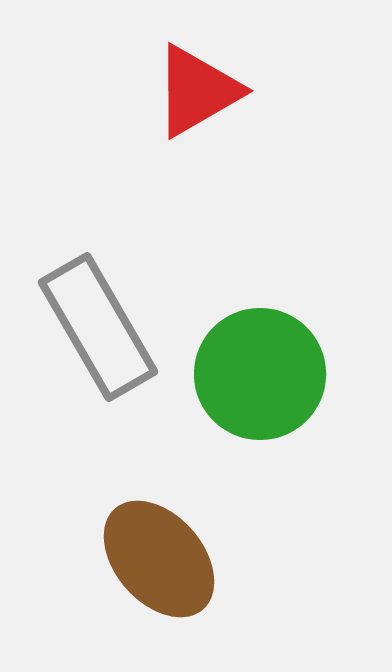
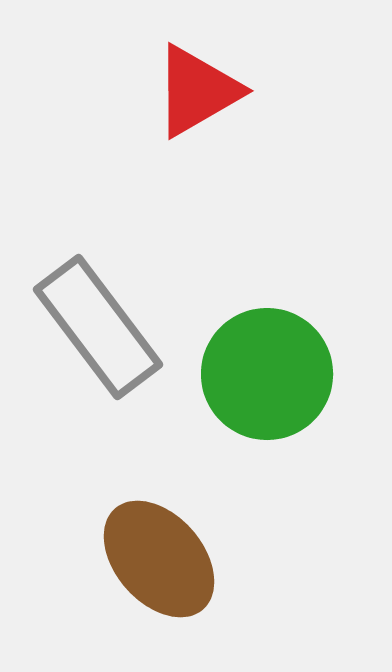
gray rectangle: rotated 7 degrees counterclockwise
green circle: moved 7 px right
